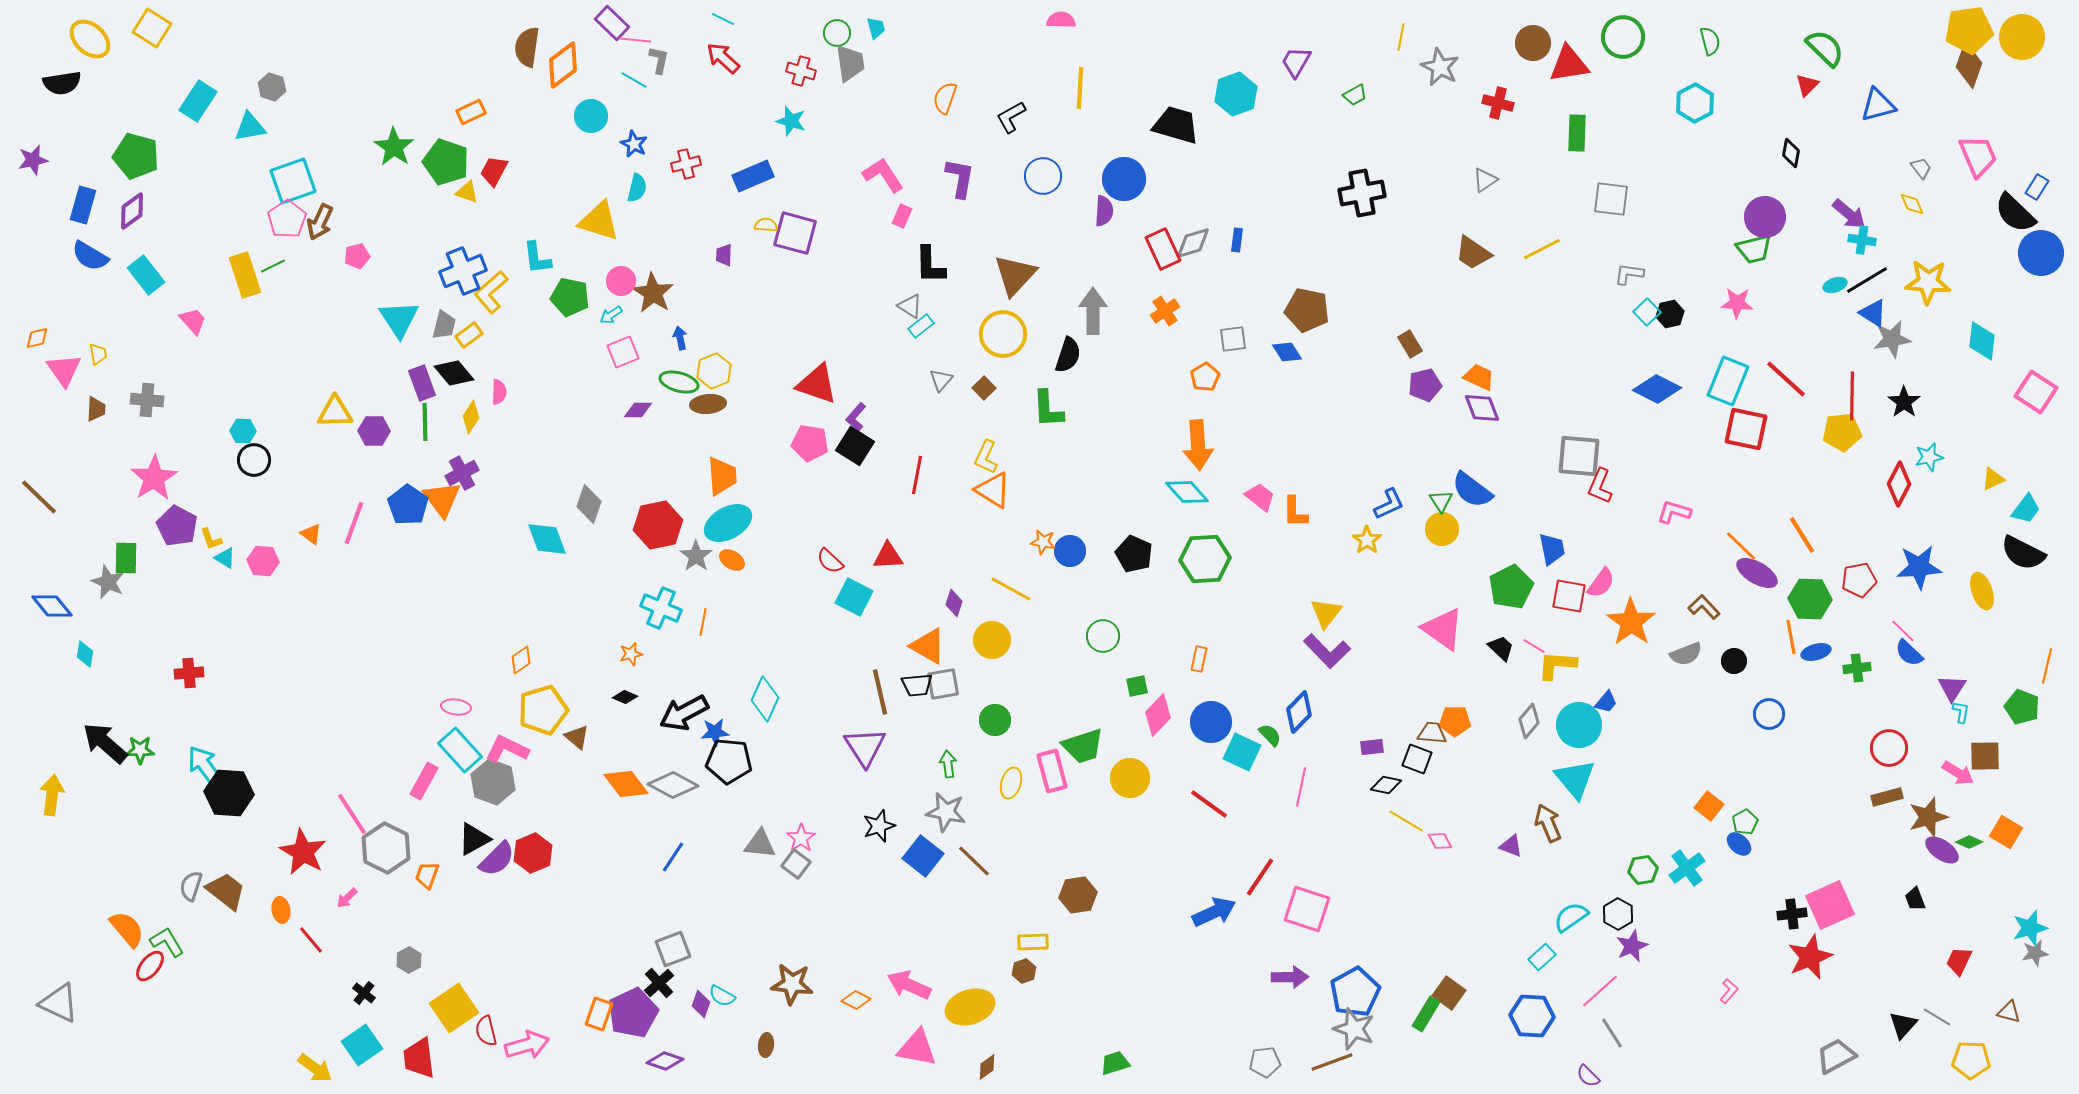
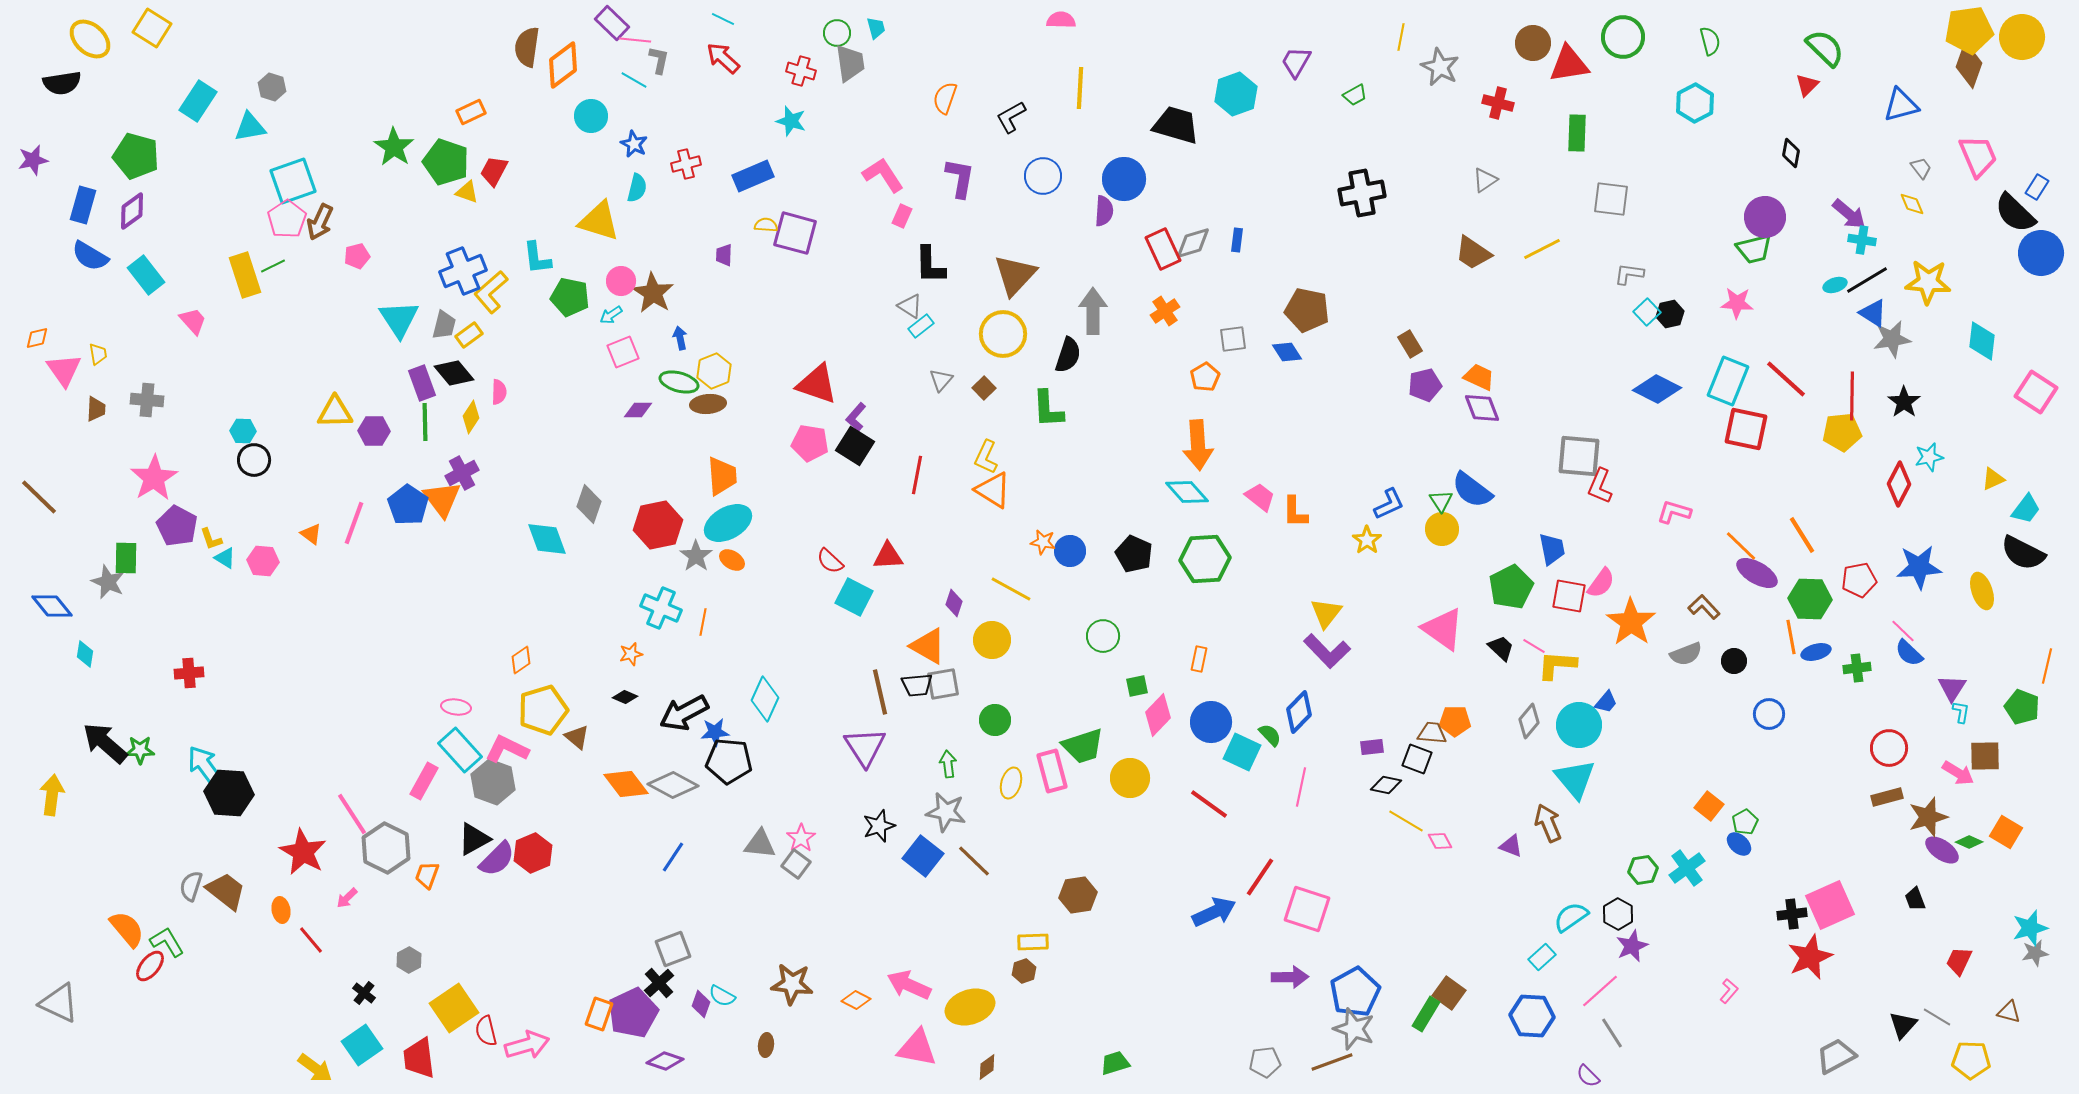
blue triangle at (1878, 105): moved 23 px right
